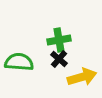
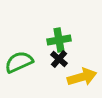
green semicircle: rotated 28 degrees counterclockwise
